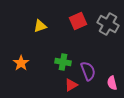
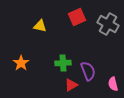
red square: moved 1 px left, 4 px up
yellow triangle: rotated 32 degrees clockwise
green cross: moved 1 px down; rotated 14 degrees counterclockwise
pink semicircle: moved 1 px right, 1 px down
